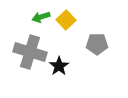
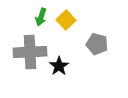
green arrow: rotated 54 degrees counterclockwise
gray pentagon: rotated 15 degrees clockwise
gray cross: rotated 20 degrees counterclockwise
